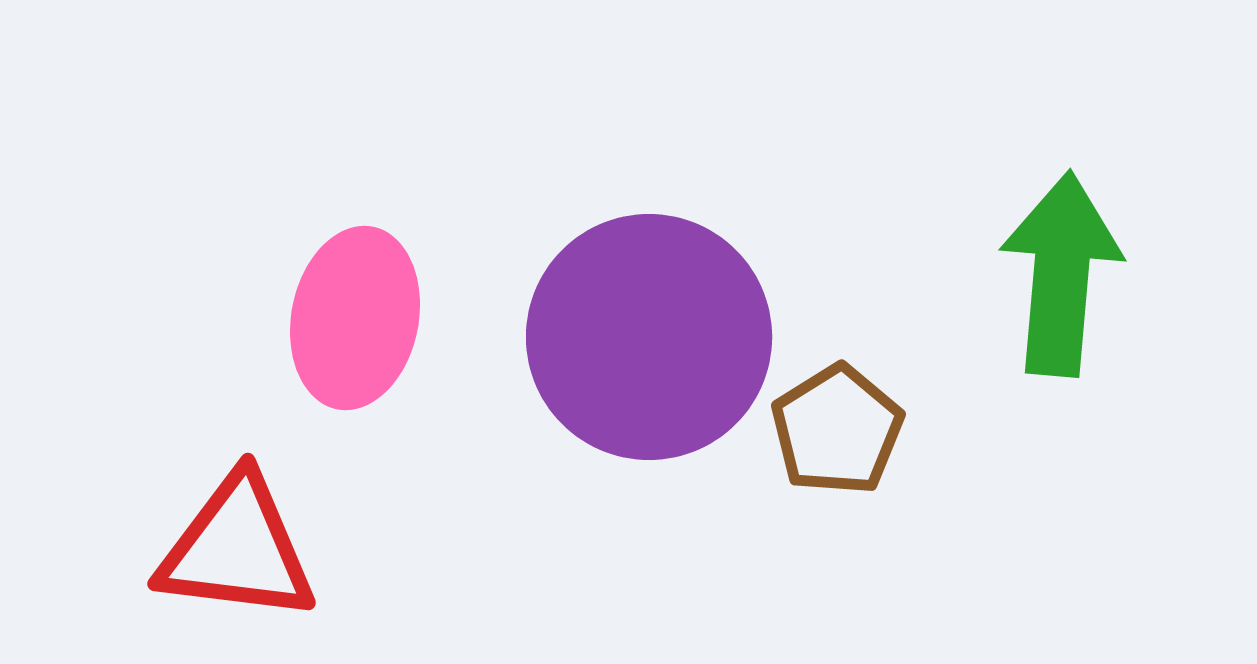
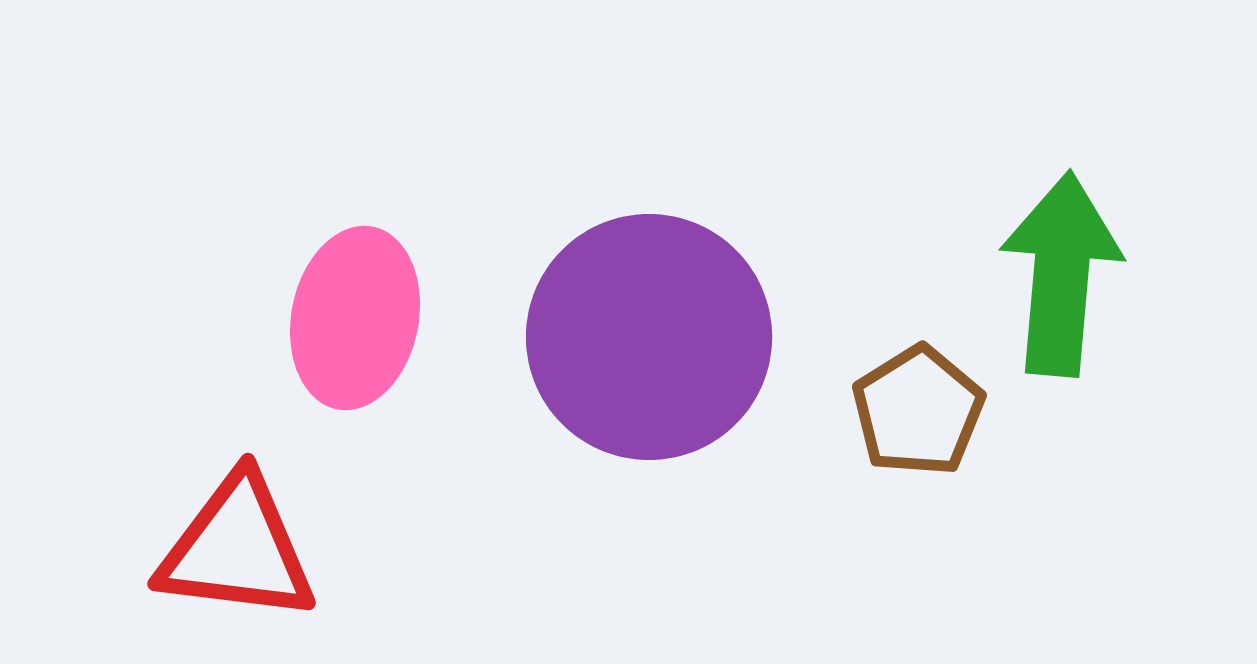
brown pentagon: moved 81 px right, 19 px up
